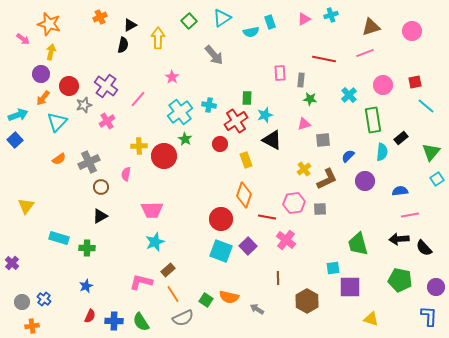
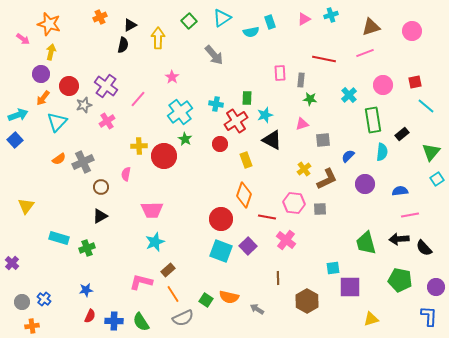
cyan cross at (209, 105): moved 7 px right, 1 px up
pink triangle at (304, 124): moved 2 px left
black rectangle at (401, 138): moved 1 px right, 4 px up
gray cross at (89, 162): moved 6 px left
purple circle at (365, 181): moved 3 px down
pink hexagon at (294, 203): rotated 15 degrees clockwise
green trapezoid at (358, 244): moved 8 px right, 1 px up
green cross at (87, 248): rotated 21 degrees counterclockwise
blue star at (86, 286): moved 4 px down; rotated 16 degrees clockwise
yellow triangle at (371, 319): rotated 35 degrees counterclockwise
